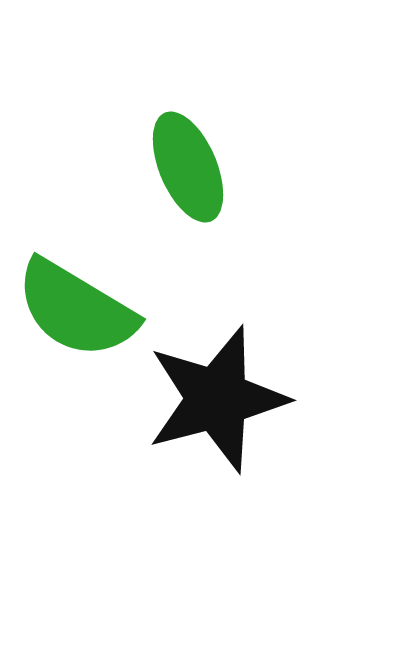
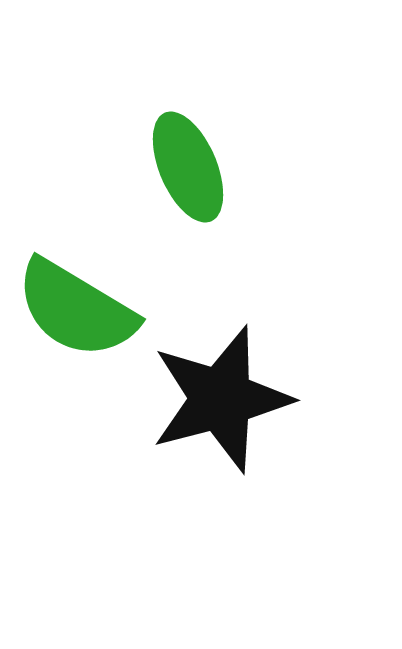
black star: moved 4 px right
